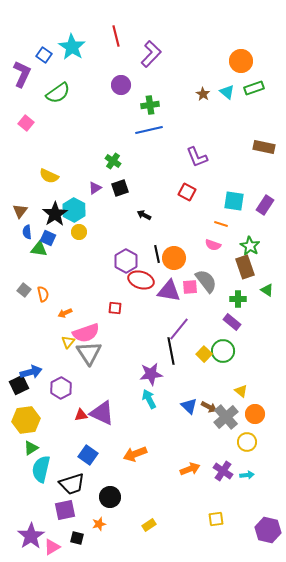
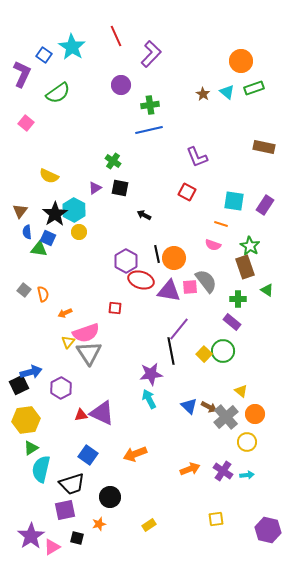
red line at (116, 36): rotated 10 degrees counterclockwise
black square at (120, 188): rotated 30 degrees clockwise
